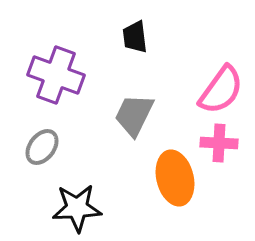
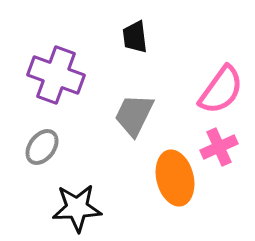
pink cross: moved 4 px down; rotated 27 degrees counterclockwise
